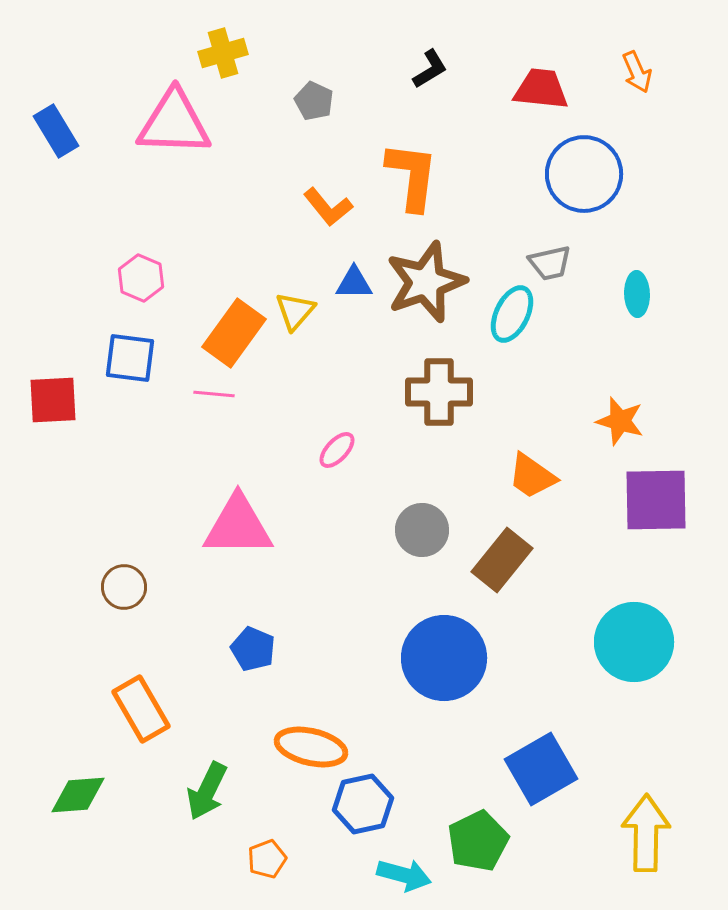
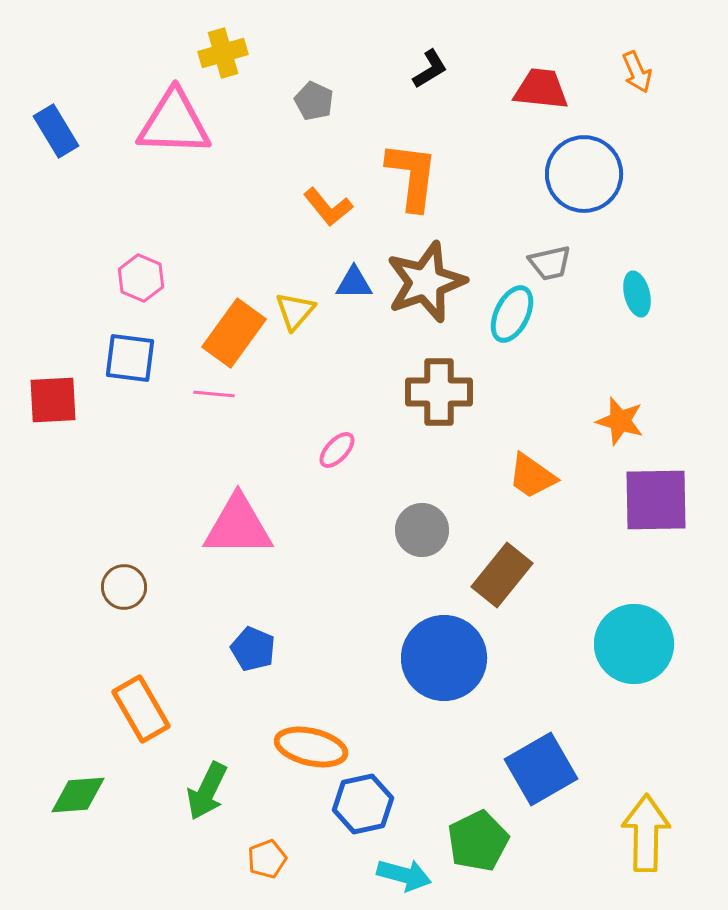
cyan ellipse at (637, 294): rotated 12 degrees counterclockwise
brown rectangle at (502, 560): moved 15 px down
cyan circle at (634, 642): moved 2 px down
